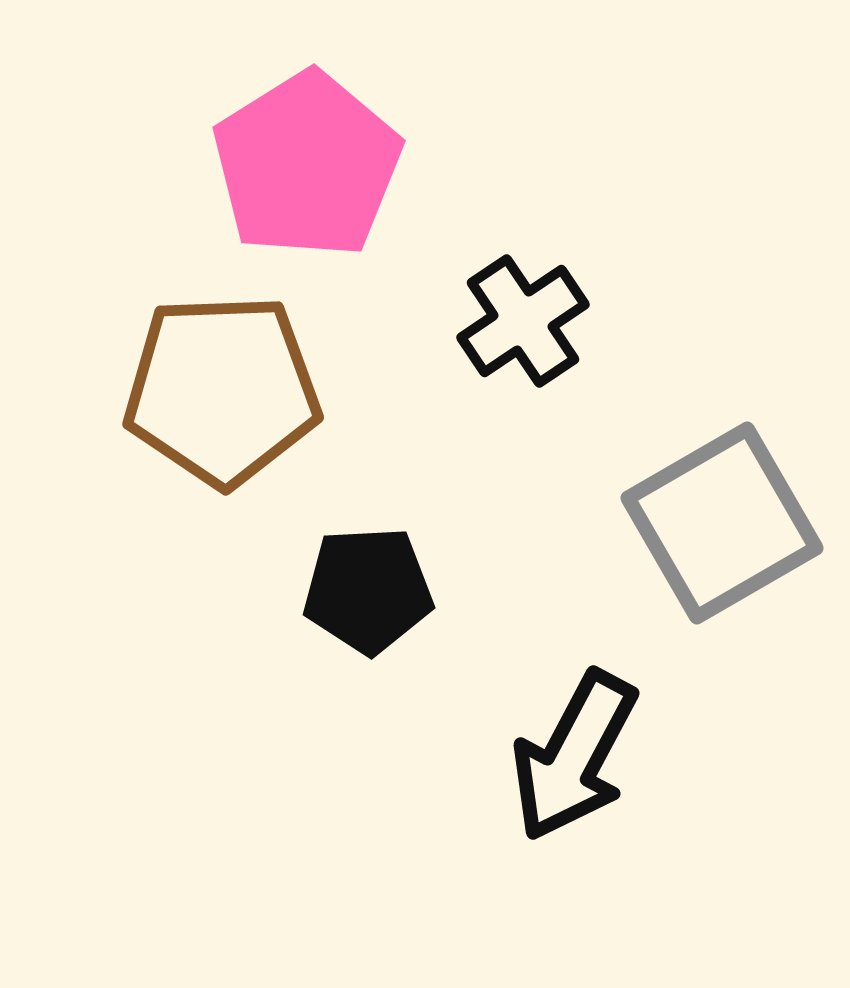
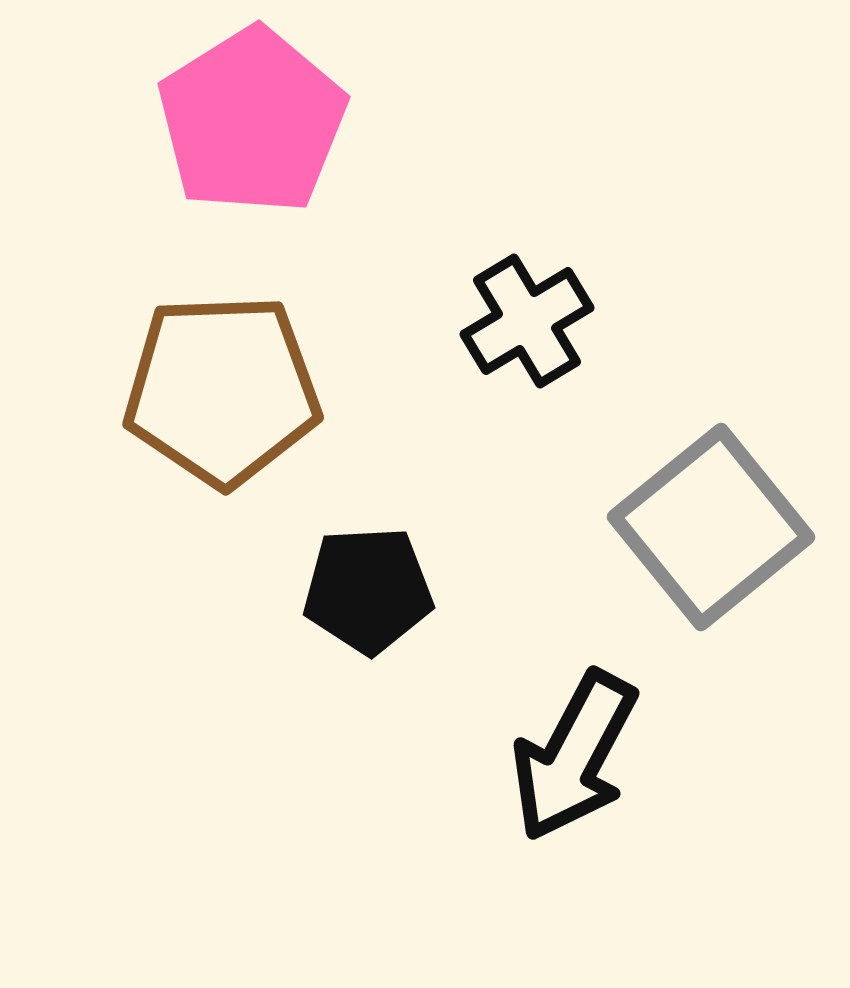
pink pentagon: moved 55 px left, 44 px up
black cross: moved 4 px right; rotated 3 degrees clockwise
gray square: moved 11 px left, 4 px down; rotated 9 degrees counterclockwise
